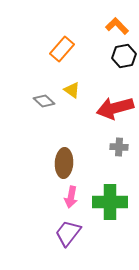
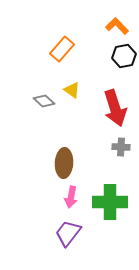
red arrow: rotated 93 degrees counterclockwise
gray cross: moved 2 px right
